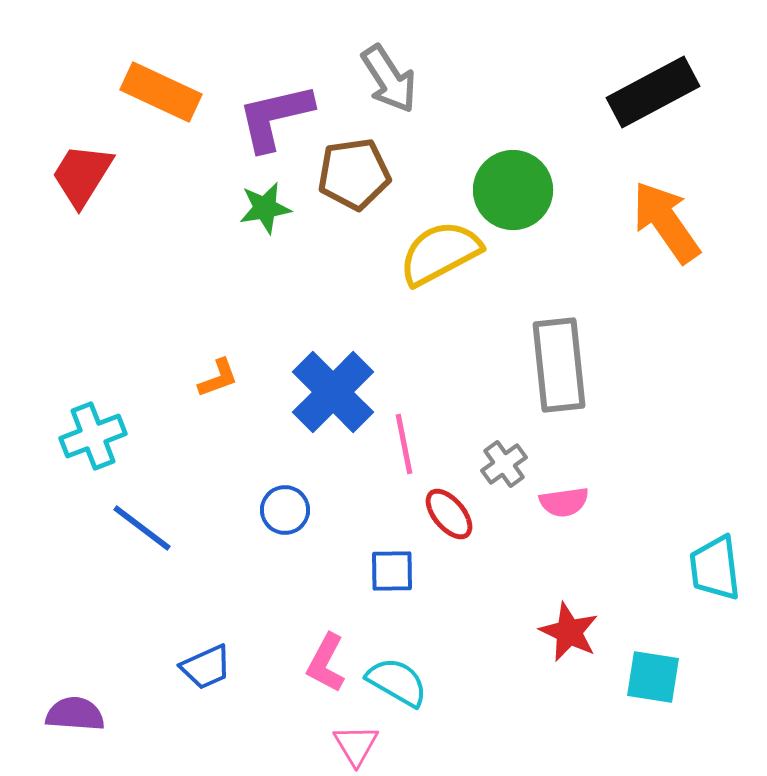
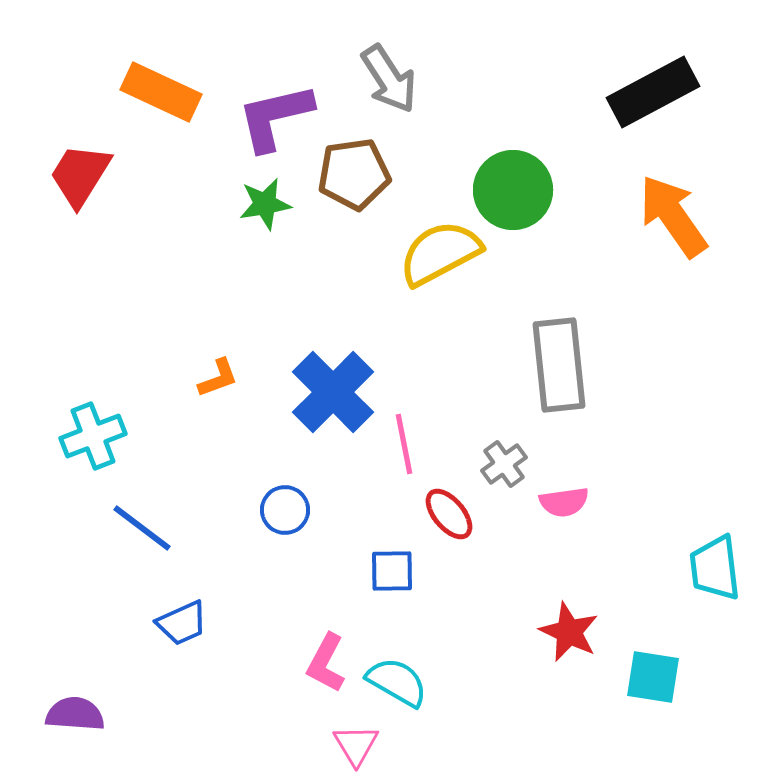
red trapezoid: moved 2 px left
green star: moved 4 px up
orange arrow: moved 7 px right, 6 px up
blue trapezoid: moved 24 px left, 44 px up
